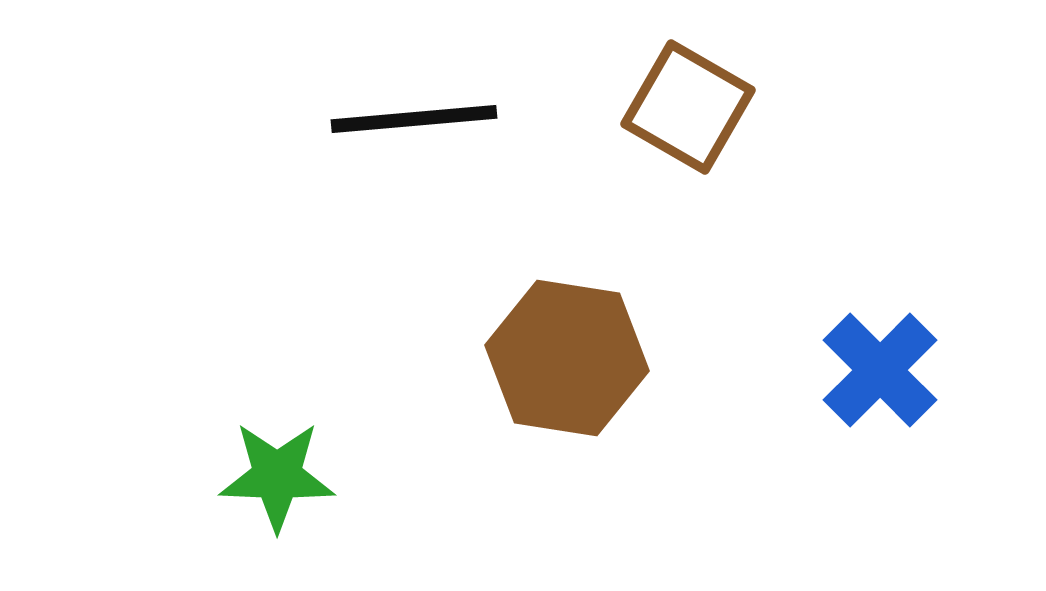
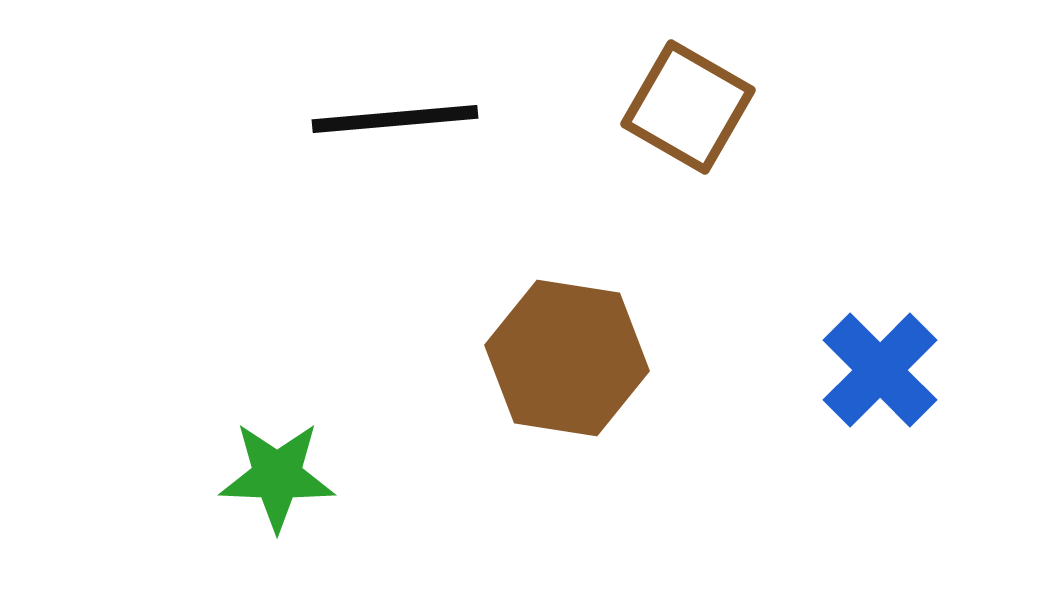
black line: moved 19 px left
